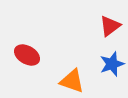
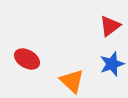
red ellipse: moved 4 px down
orange triangle: rotated 24 degrees clockwise
